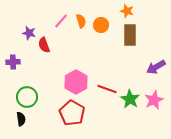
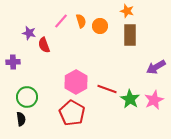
orange circle: moved 1 px left, 1 px down
